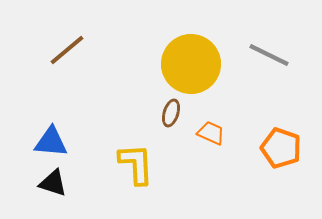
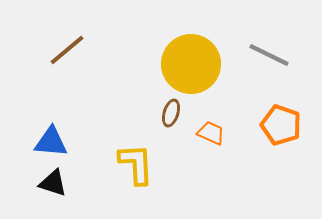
orange pentagon: moved 23 px up
